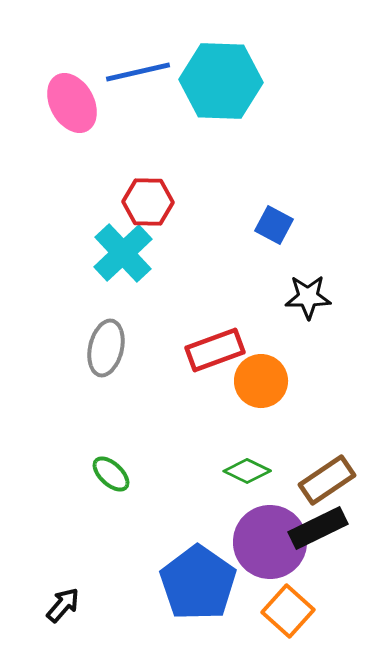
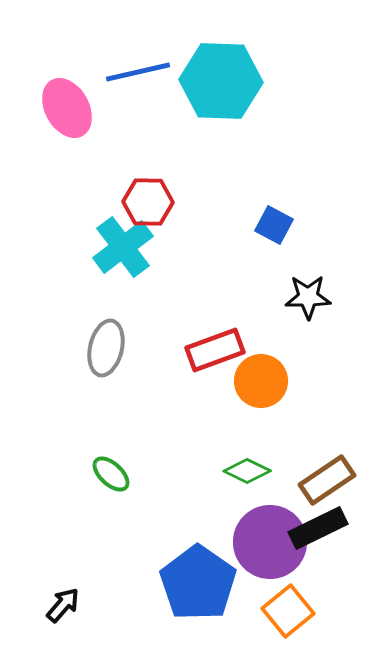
pink ellipse: moved 5 px left, 5 px down
cyan cross: moved 6 px up; rotated 6 degrees clockwise
orange square: rotated 9 degrees clockwise
